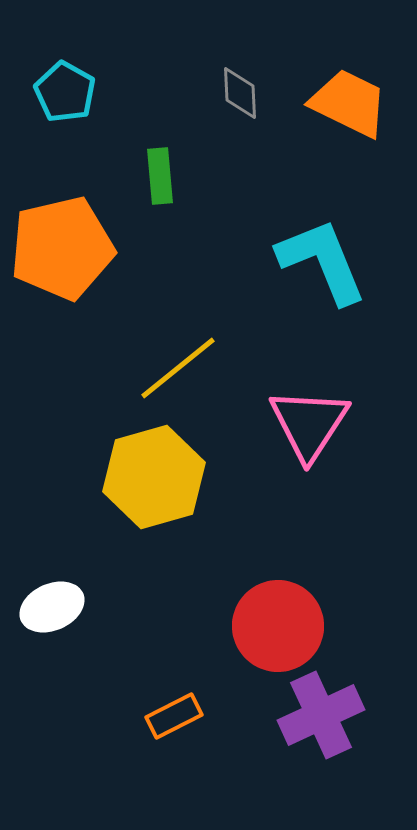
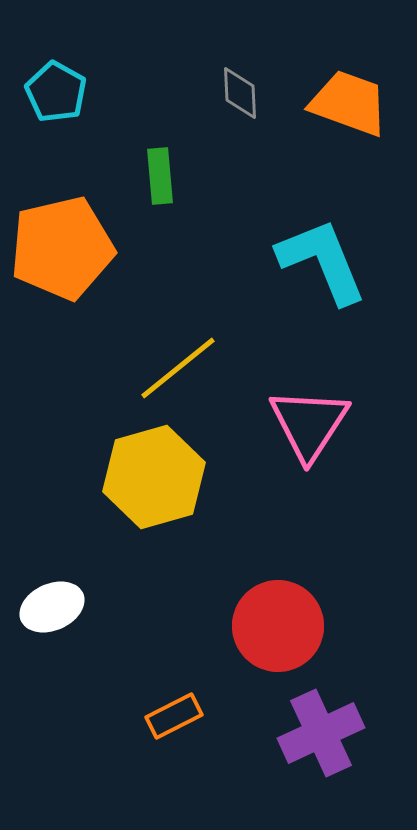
cyan pentagon: moved 9 px left
orange trapezoid: rotated 6 degrees counterclockwise
purple cross: moved 18 px down
